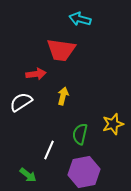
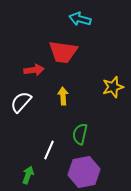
red trapezoid: moved 2 px right, 2 px down
red arrow: moved 2 px left, 4 px up
yellow arrow: rotated 18 degrees counterclockwise
white semicircle: rotated 15 degrees counterclockwise
yellow star: moved 37 px up
green arrow: rotated 108 degrees counterclockwise
